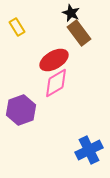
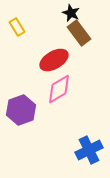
pink diamond: moved 3 px right, 6 px down
